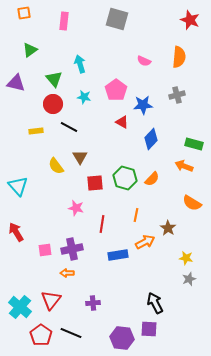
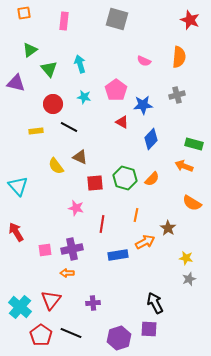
green triangle at (54, 79): moved 5 px left, 10 px up
brown triangle at (80, 157): rotated 35 degrees counterclockwise
purple hexagon at (122, 338): moved 3 px left; rotated 25 degrees counterclockwise
